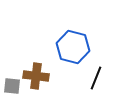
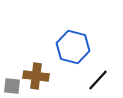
black line: moved 2 px right, 2 px down; rotated 20 degrees clockwise
